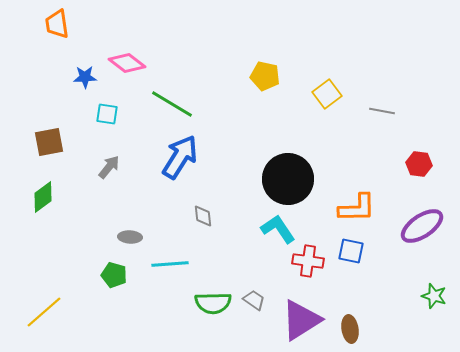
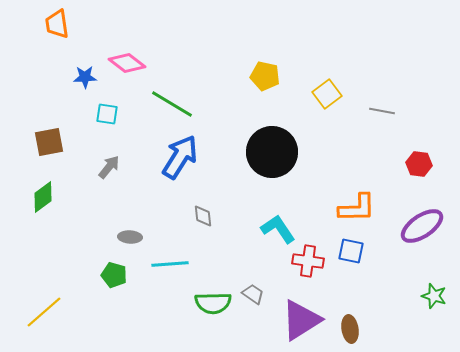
black circle: moved 16 px left, 27 px up
gray trapezoid: moved 1 px left, 6 px up
